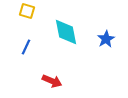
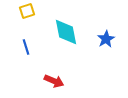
yellow square: rotated 35 degrees counterclockwise
blue line: rotated 42 degrees counterclockwise
red arrow: moved 2 px right
